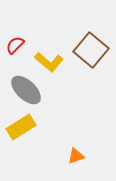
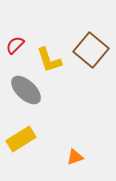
yellow L-shape: moved 2 px up; rotated 32 degrees clockwise
yellow rectangle: moved 12 px down
orange triangle: moved 1 px left, 1 px down
